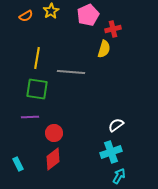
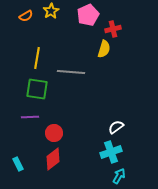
white semicircle: moved 2 px down
